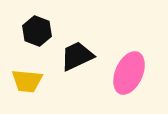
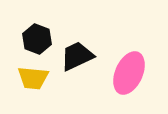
black hexagon: moved 8 px down
yellow trapezoid: moved 6 px right, 3 px up
